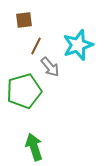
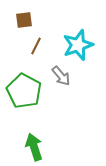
gray arrow: moved 11 px right, 9 px down
green pentagon: rotated 28 degrees counterclockwise
